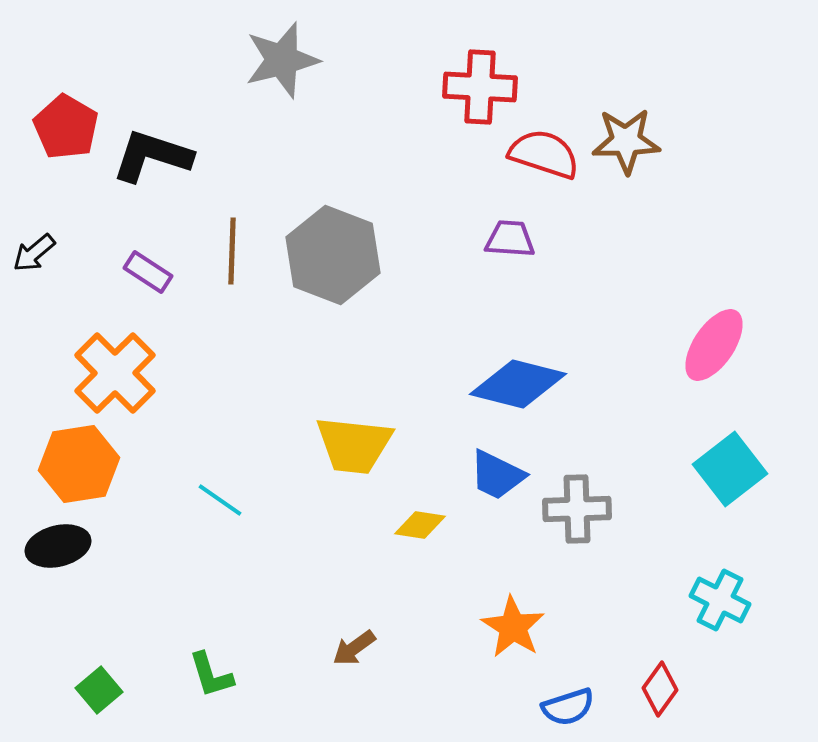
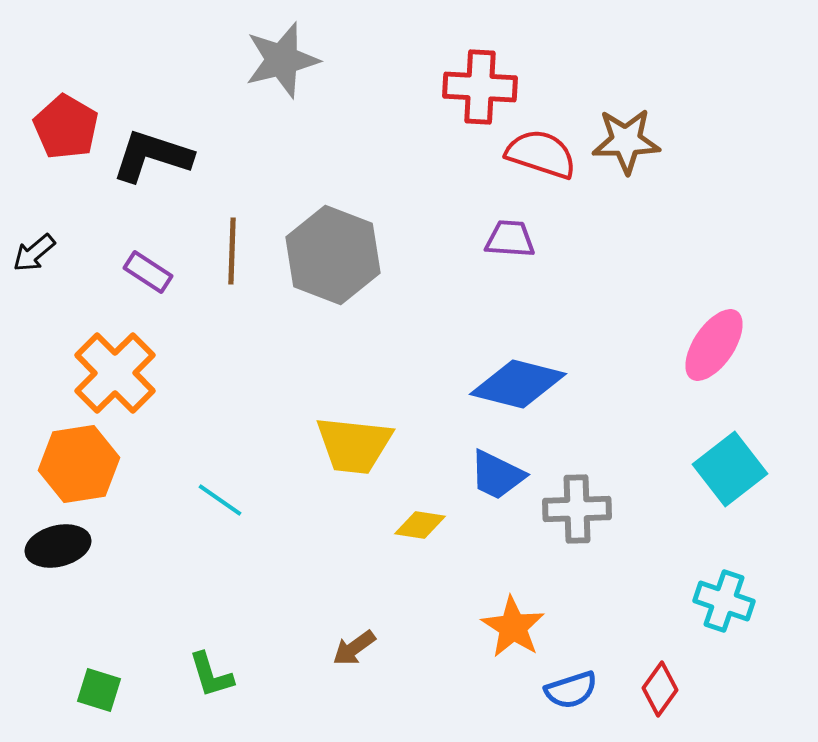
red semicircle: moved 3 px left
cyan cross: moved 4 px right, 1 px down; rotated 8 degrees counterclockwise
green square: rotated 33 degrees counterclockwise
blue semicircle: moved 3 px right, 17 px up
